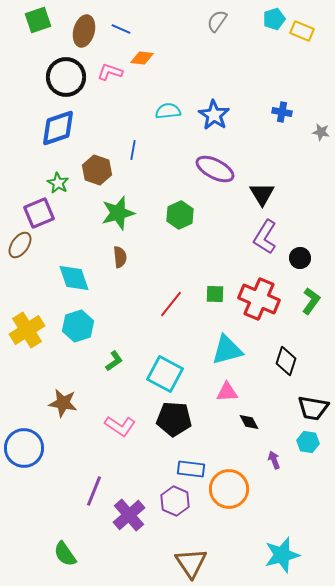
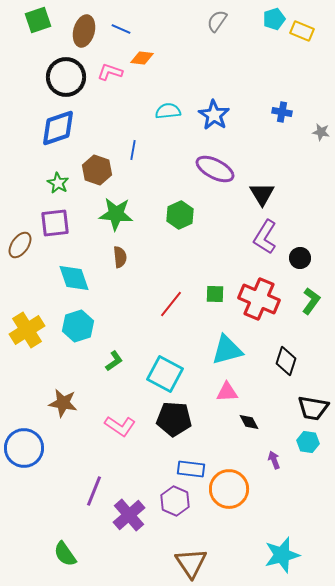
purple square at (39, 213): moved 16 px right, 10 px down; rotated 16 degrees clockwise
green star at (118, 213): moved 2 px left, 1 px down; rotated 20 degrees clockwise
